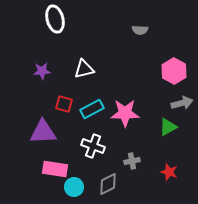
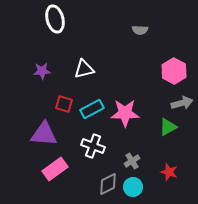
purple triangle: moved 1 px right, 2 px down; rotated 8 degrees clockwise
gray cross: rotated 21 degrees counterclockwise
pink rectangle: rotated 45 degrees counterclockwise
cyan circle: moved 59 px right
